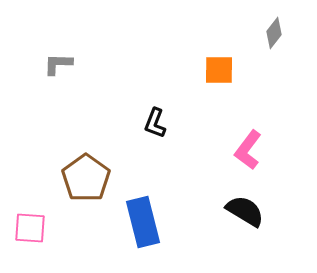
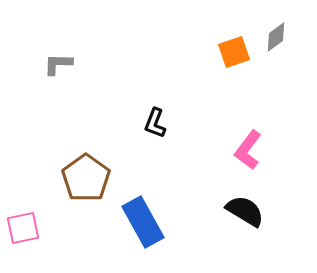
gray diamond: moved 2 px right, 4 px down; rotated 16 degrees clockwise
orange square: moved 15 px right, 18 px up; rotated 20 degrees counterclockwise
blue rectangle: rotated 15 degrees counterclockwise
pink square: moved 7 px left; rotated 16 degrees counterclockwise
